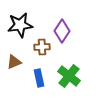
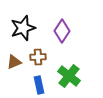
black star: moved 3 px right, 3 px down; rotated 10 degrees counterclockwise
brown cross: moved 4 px left, 10 px down
blue rectangle: moved 7 px down
